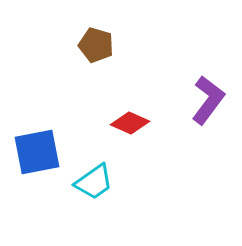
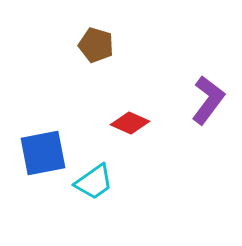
blue square: moved 6 px right, 1 px down
